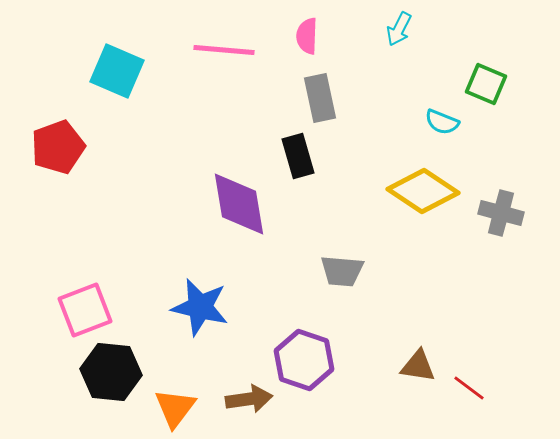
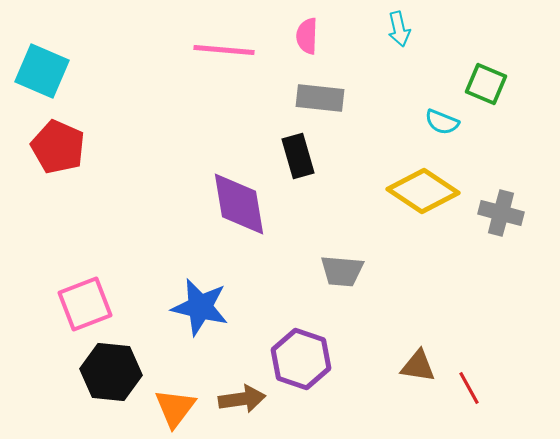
cyan arrow: rotated 40 degrees counterclockwise
cyan square: moved 75 px left
gray rectangle: rotated 72 degrees counterclockwise
red pentagon: rotated 28 degrees counterclockwise
pink square: moved 6 px up
purple hexagon: moved 3 px left, 1 px up
red line: rotated 24 degrees clockwise
brown arrow: moved 7 px left
